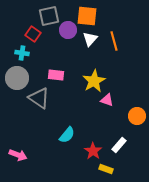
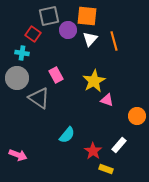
pink rectangle: rotated 56 degrees clockwise
